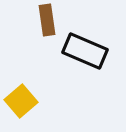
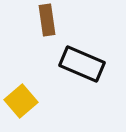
black rectangle: moved 3 px left, 13 px down
